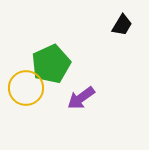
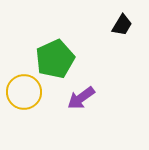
green pentagon: moved 4 px right, 5 px up
yellow circle: moved 2 px left, 4 px down
